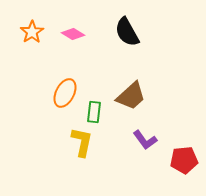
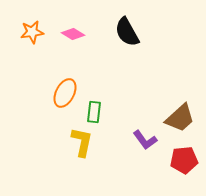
orange star: rotated 25 degrees clockwise
brown trapezoid: moved 49 px right, 22 px down
